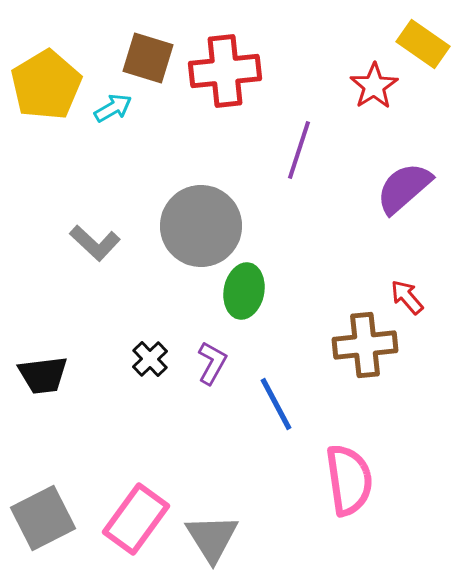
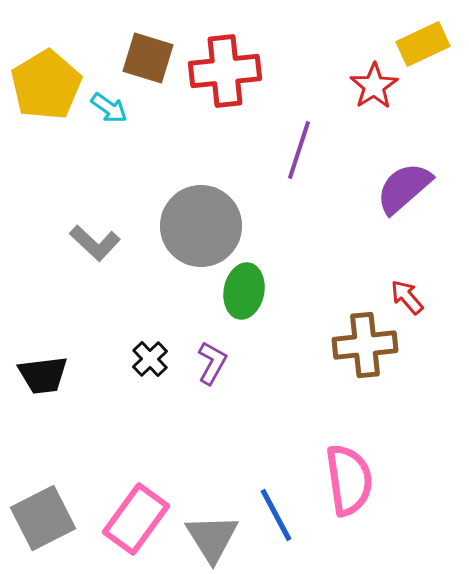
yellow rectangle: rotated 60 degrees counterclockwise
cyan arrow: moved 4 px left; rotated 66 degrees clockwise
blue line: moved 111 px down
